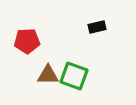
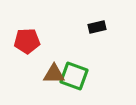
brown triangle: moved 6 px right, 1 px up
